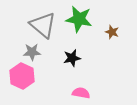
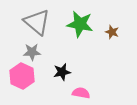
green star: moved 1 px right, 5 px down
gray triangle: moved 6 px left, 3 px up
black star: moved 10 px left, 14 px down
